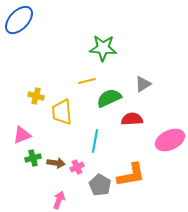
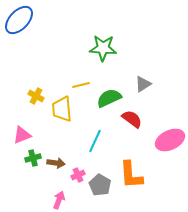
yellow line: moved 6 px left, 4 px down
yellow cross: rotated 14 degrees clockwise
yellow trapezoid: moved 3 px up
red semicircle: rotated 40 degrees clockwise
cyan line: rotated 15 degrees clockwise
pink cross: moved 1 px right, 8 px down
orange L-shape: rotated 96 degrees clockwise
